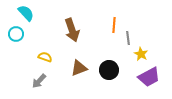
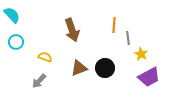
cyan semicircle: moved 14 px left, 2 px down
cyan circle: moved 8 px down
black circle: moved 4 px left, 2 px up
